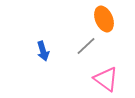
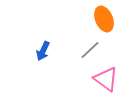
gray line: moved 4 px right, 4 px down
blue arrow: rotated 42 degrees clockwise
